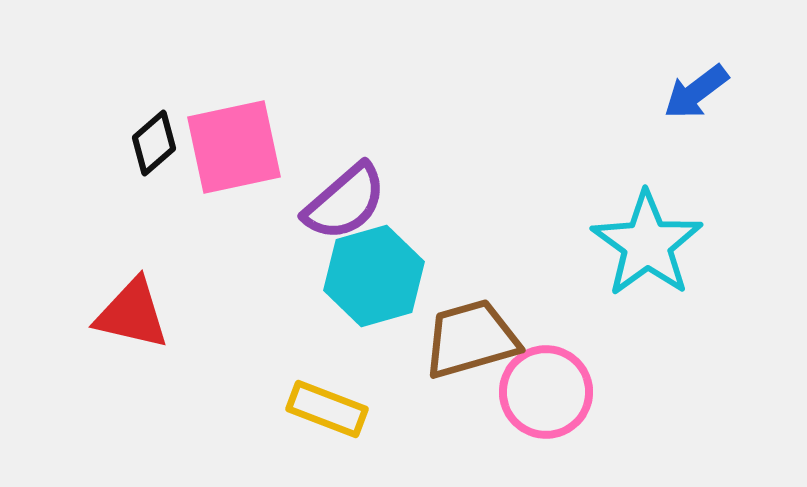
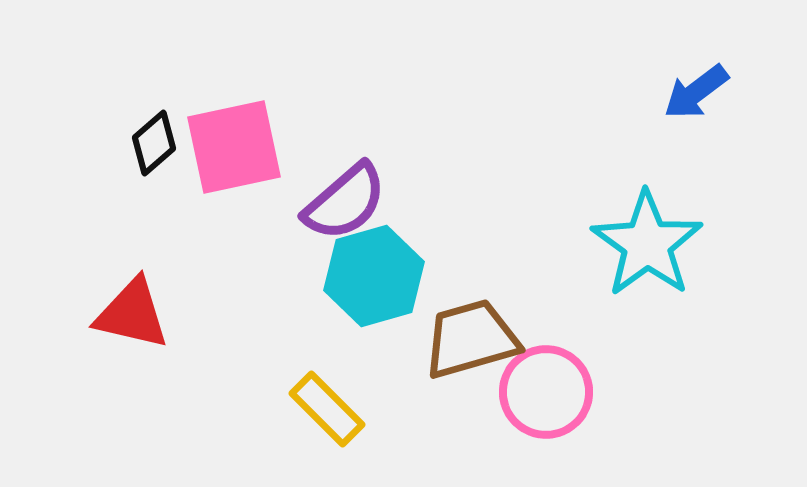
yellow rectangle: rotated 24 degrees clockwise
